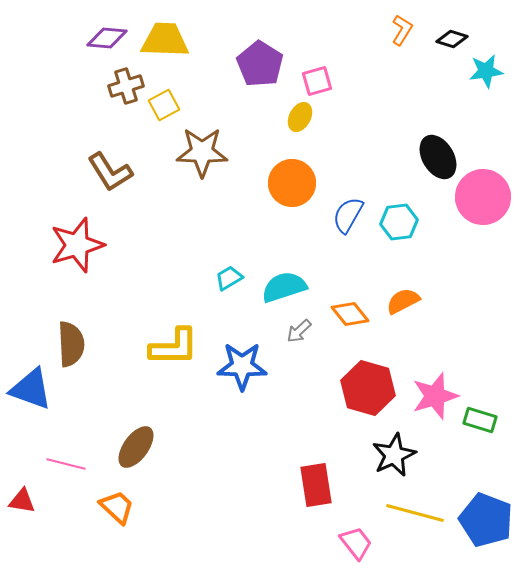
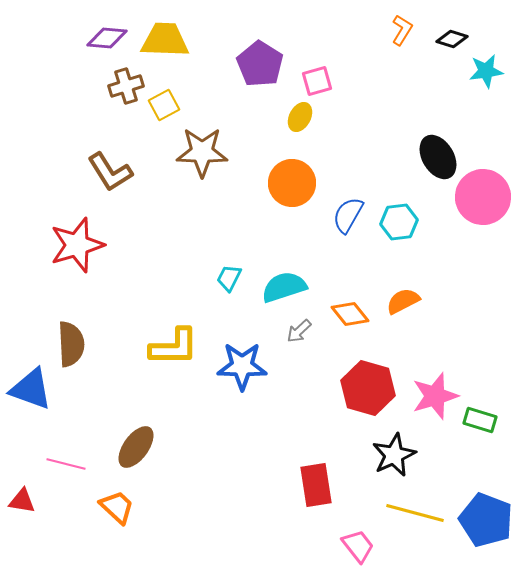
cyan trapezoid: rotated 32 degrees counterclockwise
pink trapezoid: moved 2 px right, 3 px down
